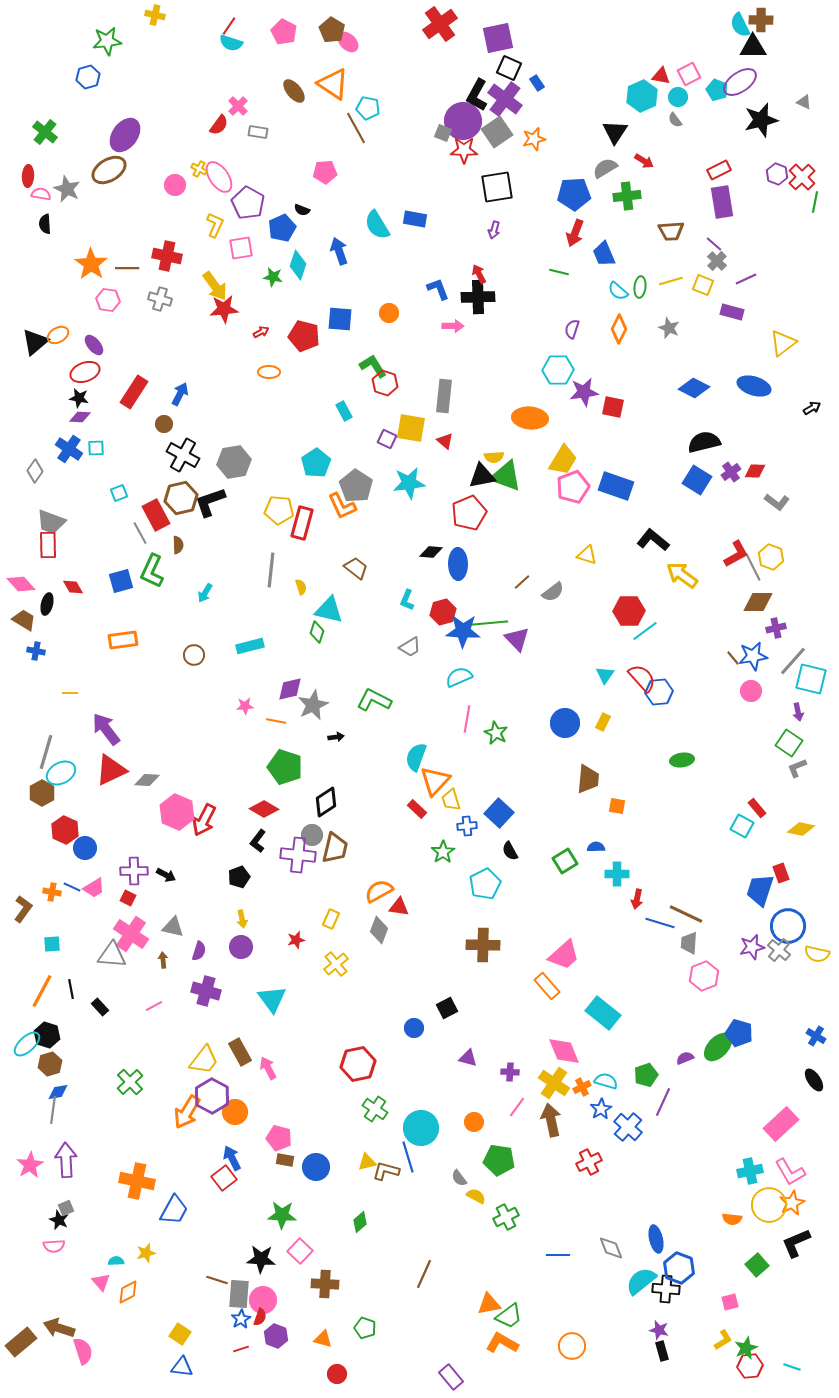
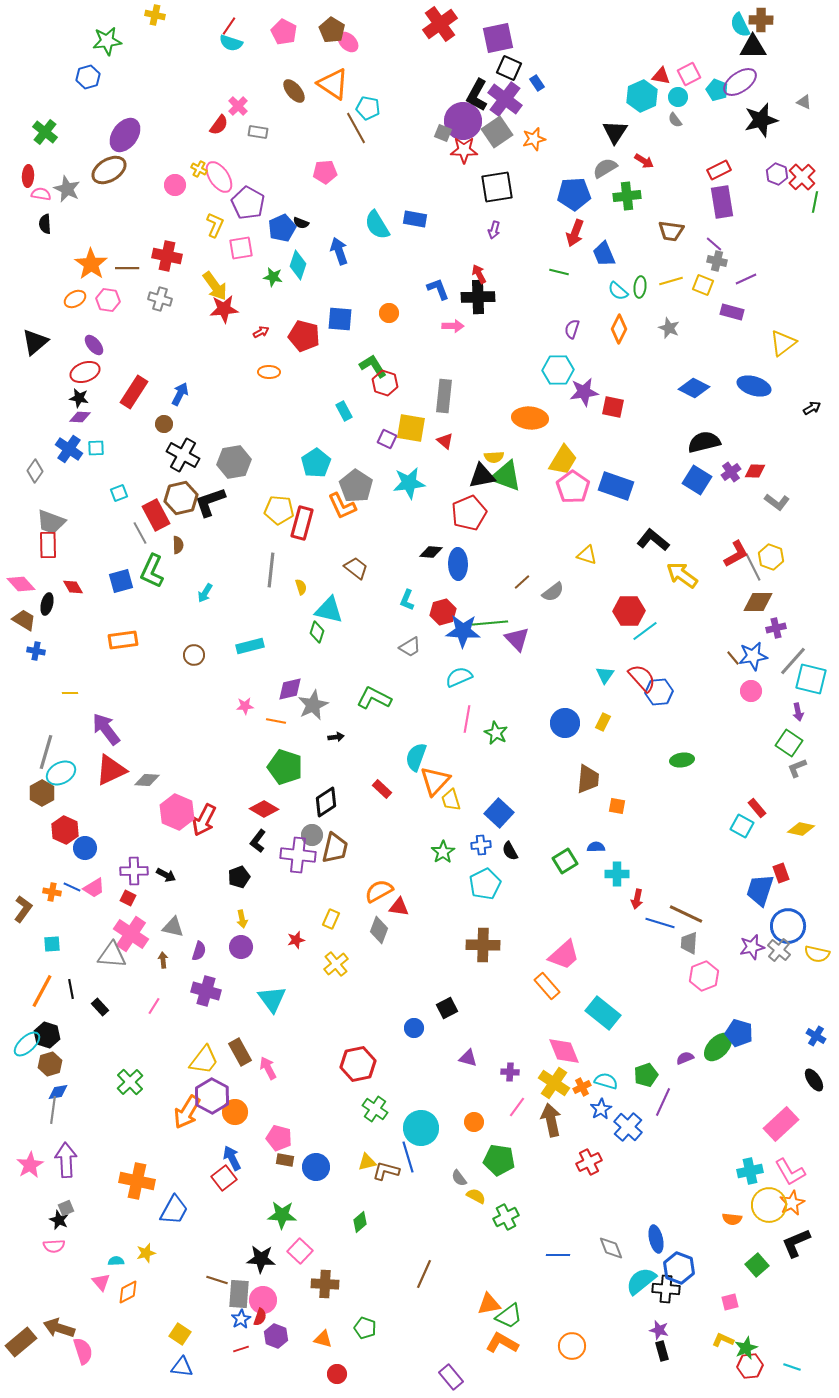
black semicircle at (302, 210): moved 1 px left, 13 px down
brown trapezoid at (671, 231): rotated 12 degrees clockwise
gray cross at (717, 261): rotated 30 degrees counterclockwise
orange ellipse at (58, 335): moved 17 px right, 36 px up
pink pentagon at (573, 487): rotated 16 degrees counterclockwise
green L-shape at (374, 700): moved 2 px up
red rectangle at (417, 809): moved 35 px left, 20 px up
blue cross at (467, 826): moved 14 px right, 19 px down
pink line at (154, 1006): rotated 30 degrees counterclockwise
yellow L-shape at (723, 1340): rotated 125 degrees counterclockwise
